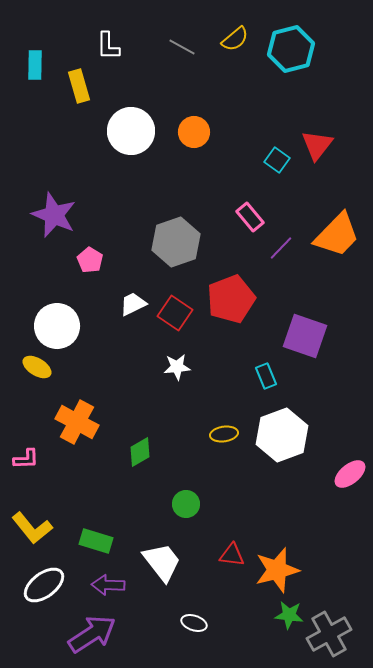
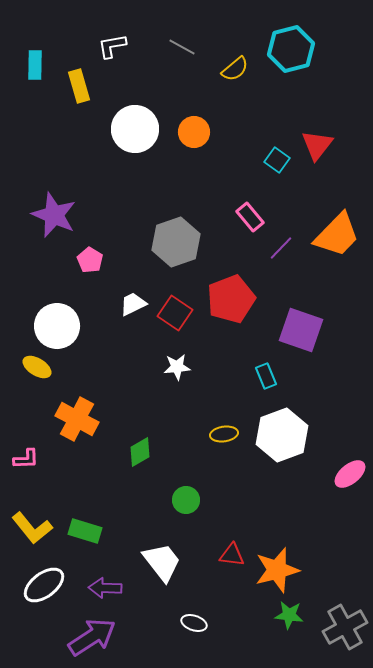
yellow semicircle at (235, 39): moved 30 px down
white L-shape at (108, 46): moved 4 px right; rotated 80 degrees clockwise
white circle at (131, 131): moved 4 px right, 2 px up
purple square at (305, 336): moved 4 px left, 6 px up
orange cross at (77, 422): moved 3 px up
green circle at (186, 504): moved 4 px up
green rectangle at (96, 541): moved 11 px left, 10 px up
purple arrow at (108, 585): moved 3 px left, 3 px down
purple arrow at (92, 634): moved 3 px down
gray cross at (329, 634): moved 16 px right, 7 px up
